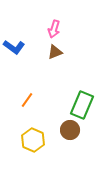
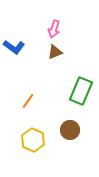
orange line: moved 1 px right, 1 px down
green rectangle: moved 1 px left, 14 px up
